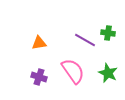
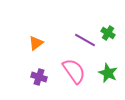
green cross: rotated 24 degrees clockwise
orange triangle: moved 3 px left; rotated 28 degrees counterclockwise
pink semicircle: moved 1 px right
